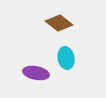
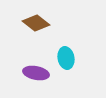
brown diamond: moved 23 px left
